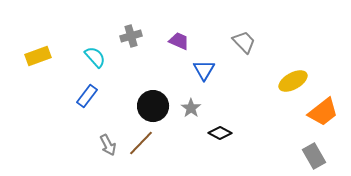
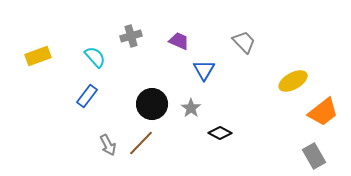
black circle: moved 1 px left, 2 px up
